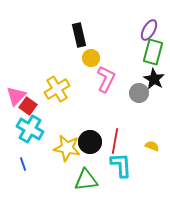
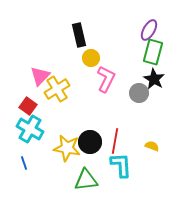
pink triangle: moved 24 px right, 20 px up
blue line: moved 1 px right, 1 px up
